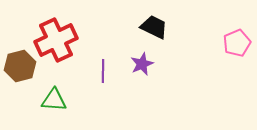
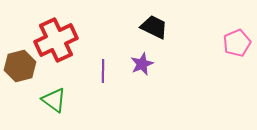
green triangle: rotated 32 degrees clockwise
